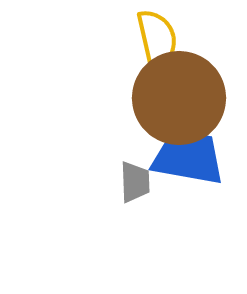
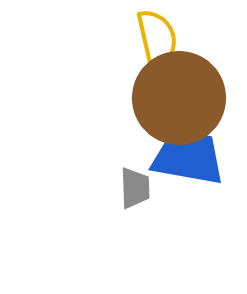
gray trapezoid: moved 6 px down
